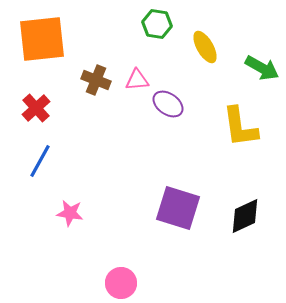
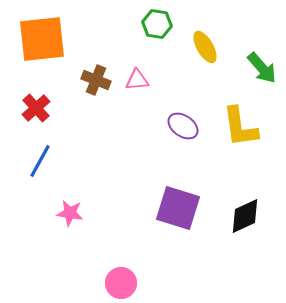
green arrow: rotated 20 degrees clockwise
purple ellipse: moved 15 px right, 22 px down
